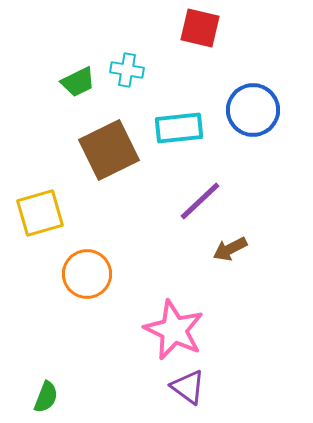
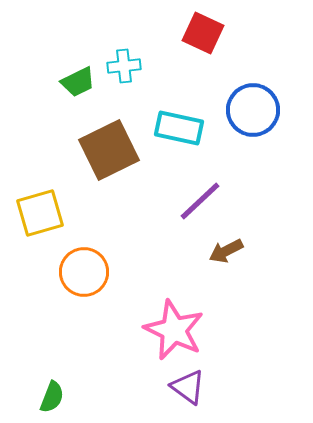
red square: moved 3 px right, 5 px down; rotated 12 degrees clockwise
cyan cross: moved 3 px left, 4 px up; rotated 16 degrees counterclockwise
cyan rectangle: rotated 18 degrees clockwise
brown arrow: moved 4 px left, 2 px down
orange circle: moved 3 px left, 2 px up
green semicircle: moved 6 px right
